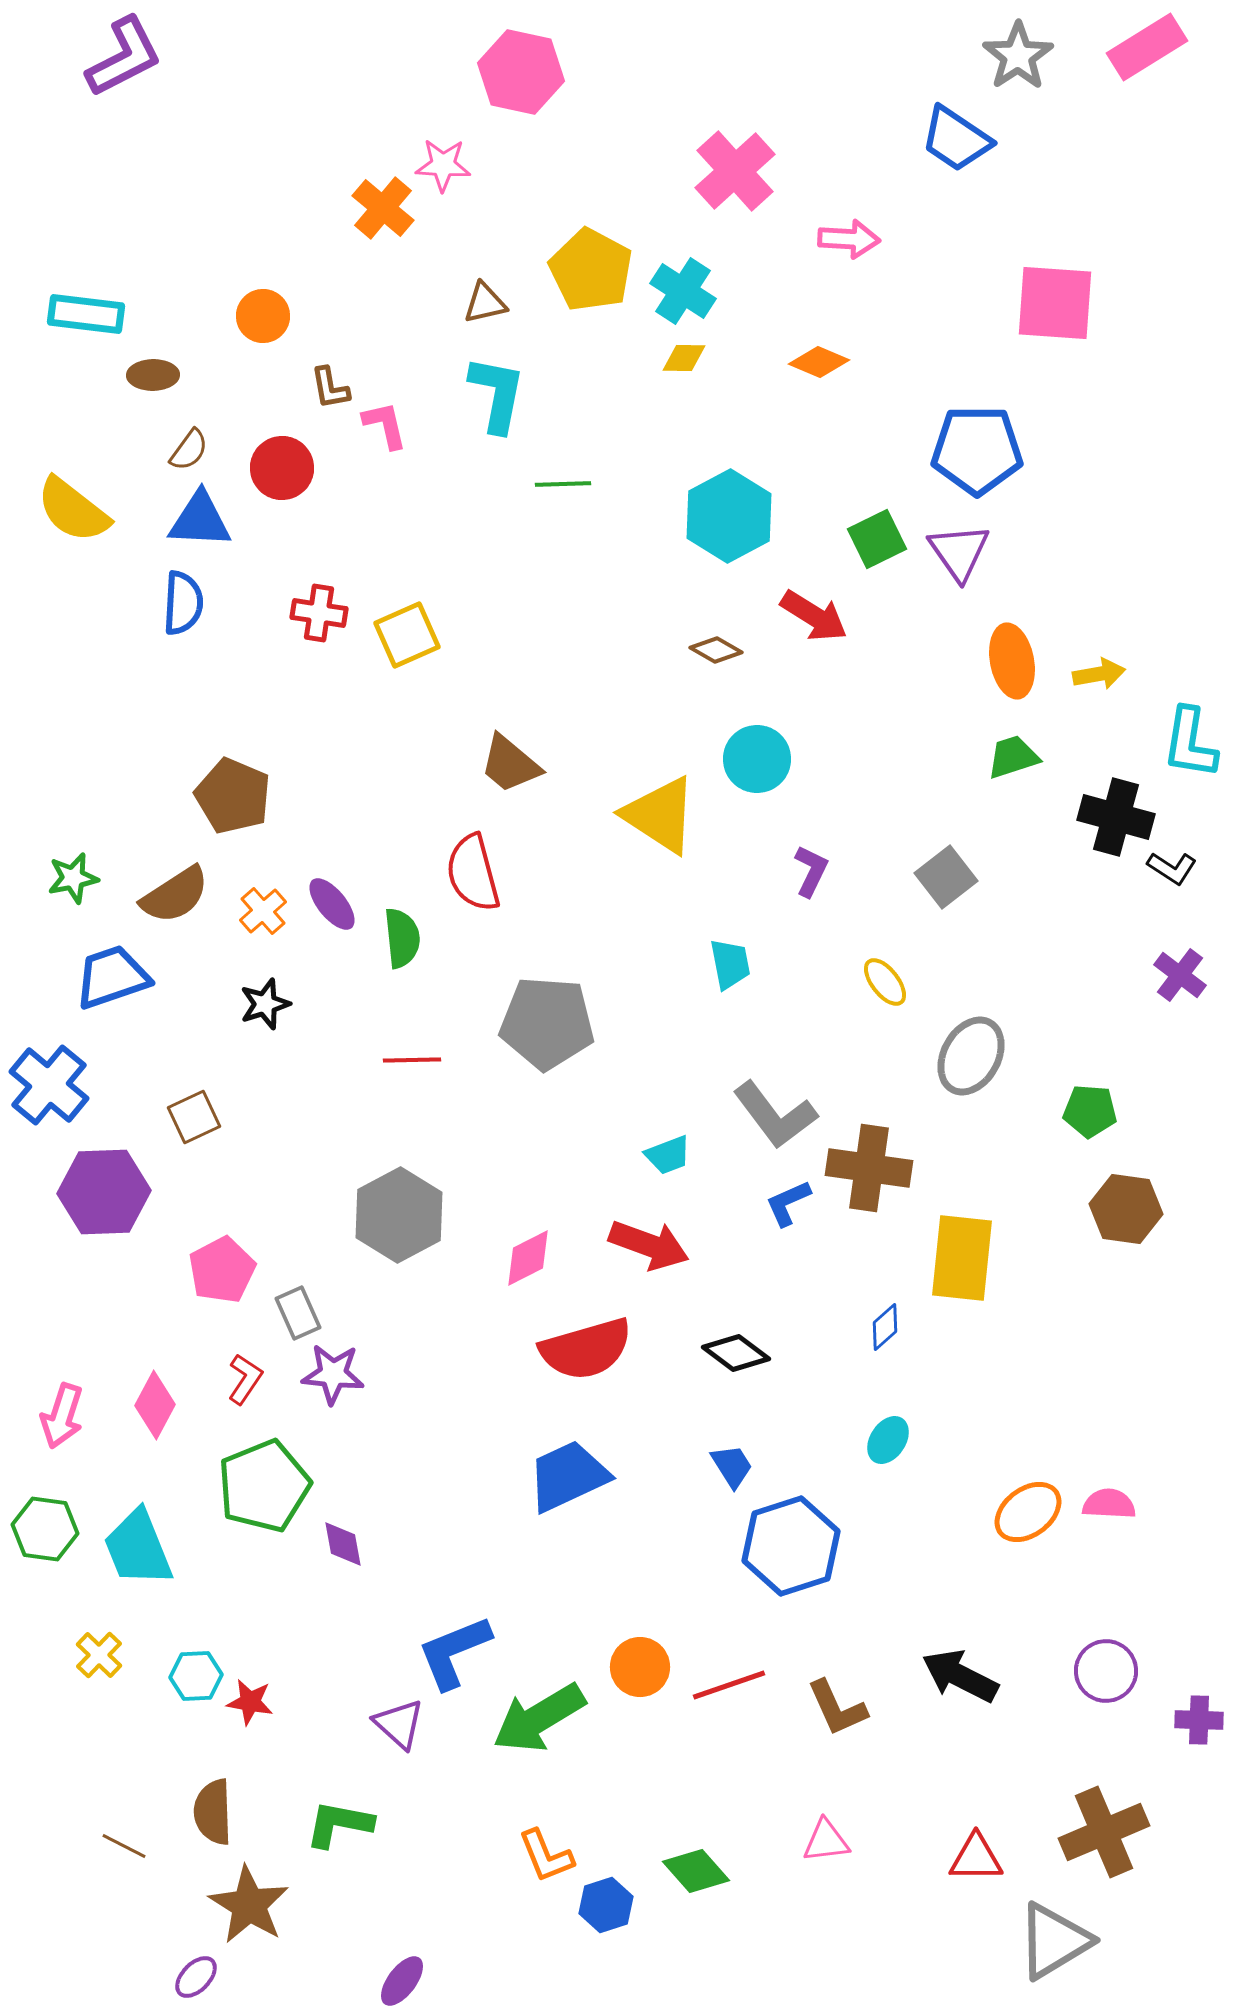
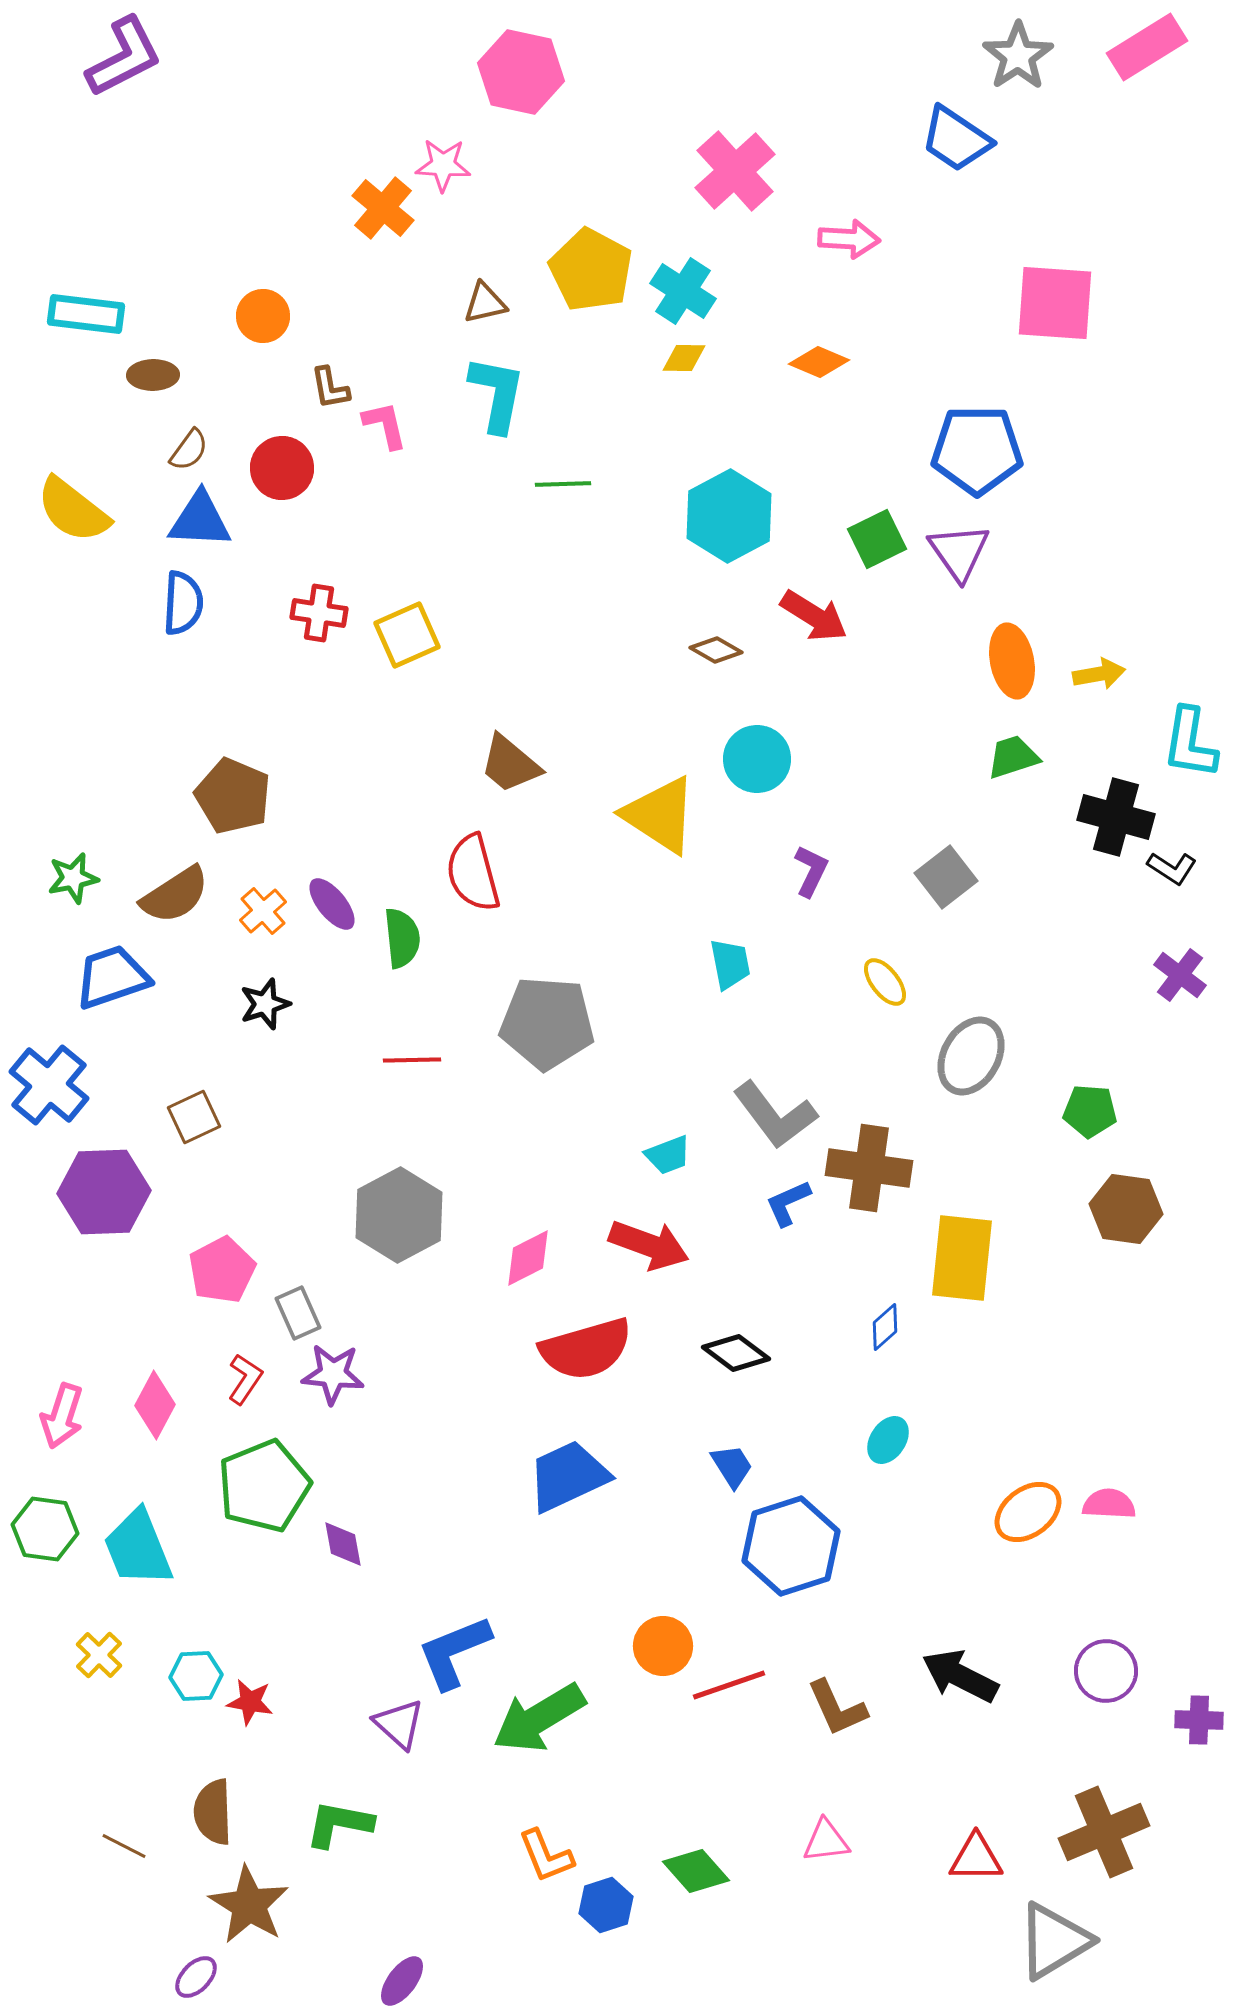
orange circle at (640, 1667): moved 23 px right, 21 px up
